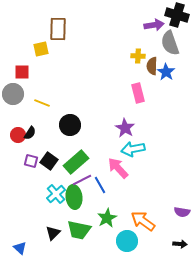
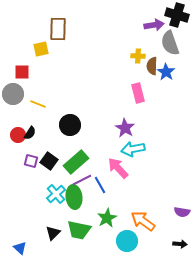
yellow line: moved 4 px left, 1 px down
